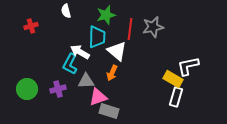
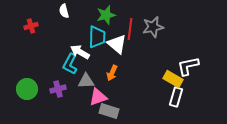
white semicircle: moved 2 px left
white triangle: moved 7 px up
